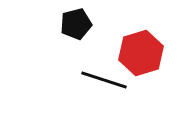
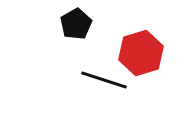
black pentagon: rotated 16 degrees counterclockwise
